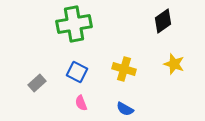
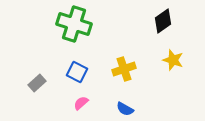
green cross: rotated 28 degrees clockwise
yellow star: moved 1 px left, 4 px up
yellow cross: rotated 35 degrees counterclockwise
pink semicircle: rotated 70 degrees clockwise
